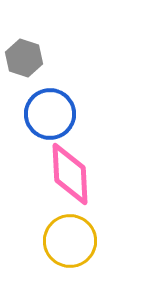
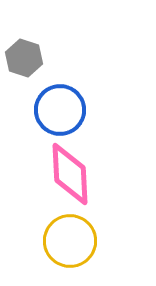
blue circle: moved 10 px right, 4 px up
